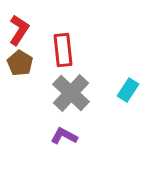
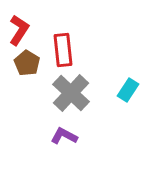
brown pentagon: moved 7 px right
